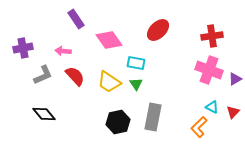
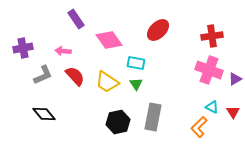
yellow trapezoid: moved 2 px left
red triangle: rotated 16 degrees counterclockwise
